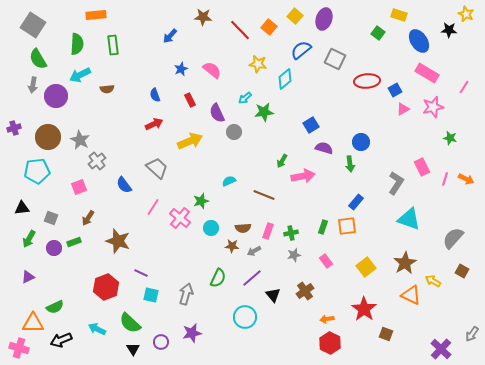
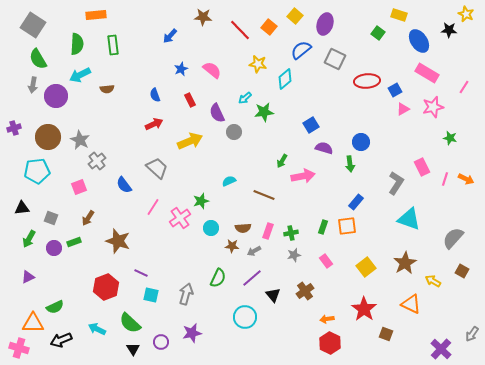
purple ellipse at (324, 19): moved 1 px right, 5 px down
pink cross at (180, 218): rotated 15 degrees clockwise
orange triangle at (411, 295): moved 9 px down
